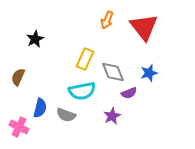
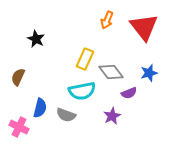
black star: moved 1 px right; rotated 18 degrees counterclockwise
gray diamond: moved 2 px left; rotated 15 degrees counterclockwise
